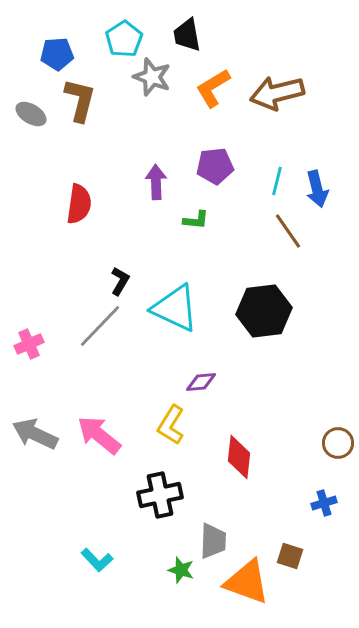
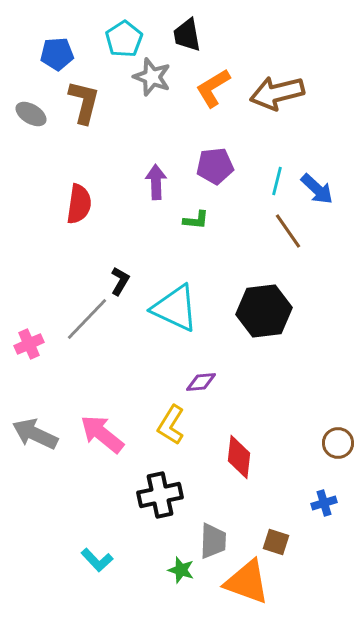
brown L-shape: moved 4 px right, 2 px down
blue arrow: rotated 33 degrees counterclockwise
gray line: moved 13 px left, 7 px up
pink arrow: moved 3 px right, 1 px up
brown square: moved 14 px left, 14 px up
